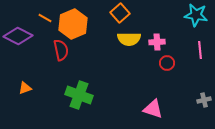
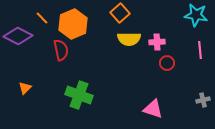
orange line: moved 3 px left; rotated 16 degrees clockwise
orange triangle: rotated 24 degrees counterclockwise
gray cross: moved 1 px left
